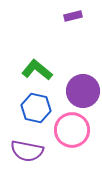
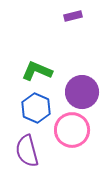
green L-shape: moved 1 px down; rotated 16 degrees counterclockwise
purple circle: moved 1 px left, 1 px down
blue hexagon: rotated 12 degrees clockwise
purple semicircle: rotated 64 degrees clockwise
